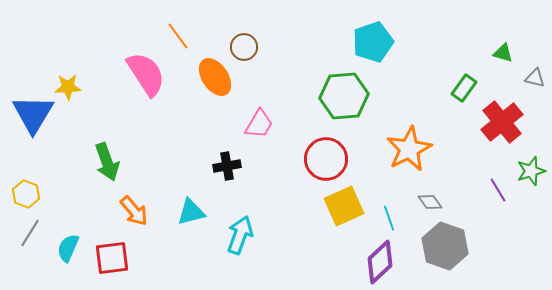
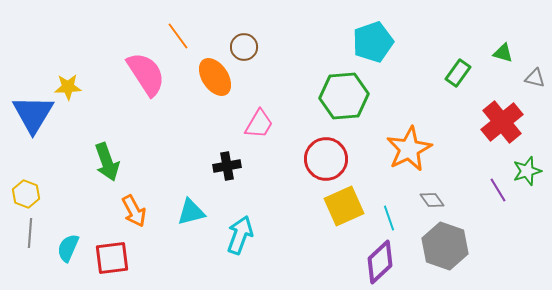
green rectangle: moved 6 px left, 15 px up
green star: moved 4 px left
gray diamond: moved 2 px right, 2 px up
orange arrow: rotated 12 degrees clockwise
gray line: rotated 28 degrees counterclockwise
